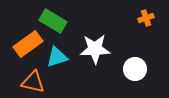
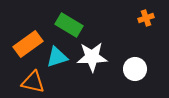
green rectangle: moved 16 px right, 4 px down
white star: moved 3 px left, 8 px down
